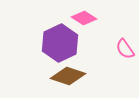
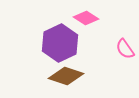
pink diamond: moved 2 px right
brown diamond: moved 2 px left
